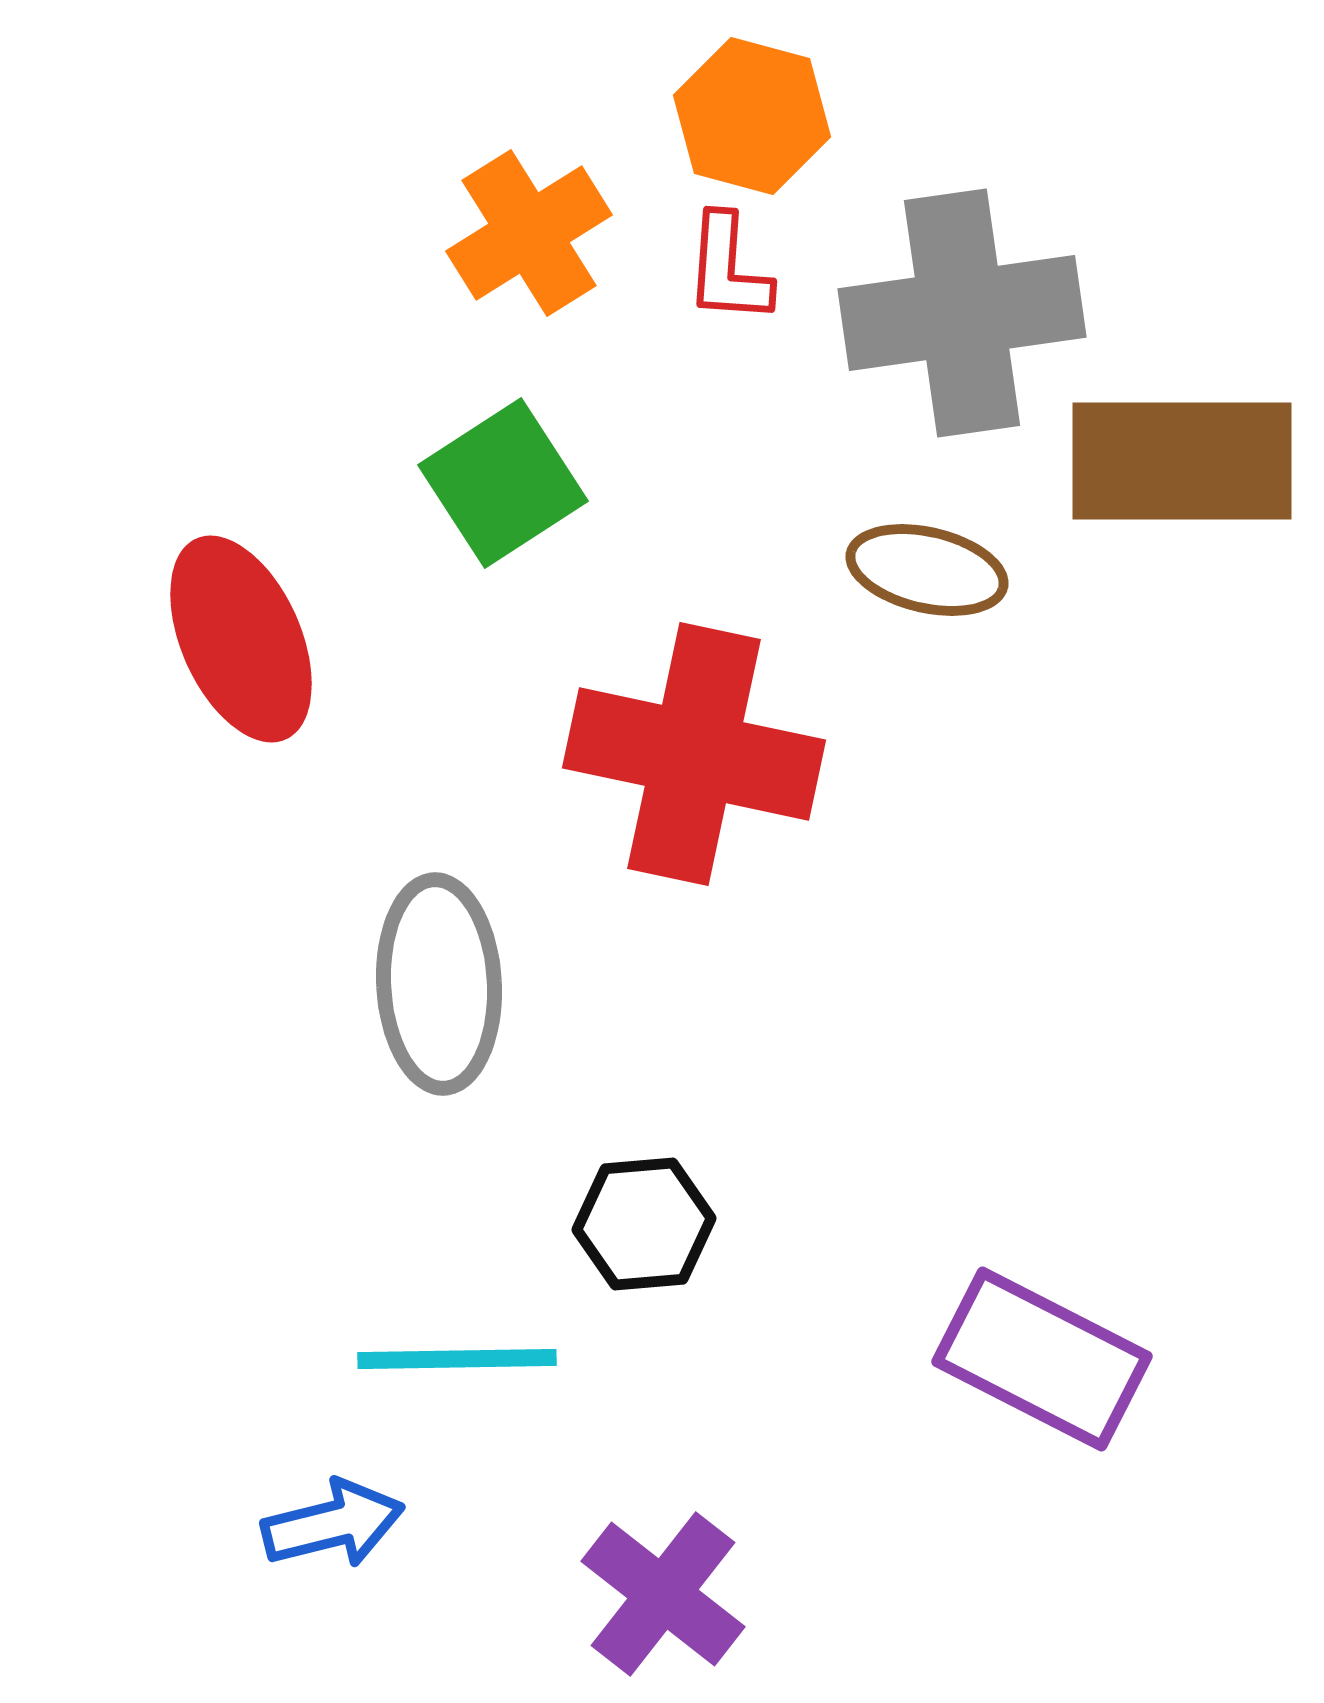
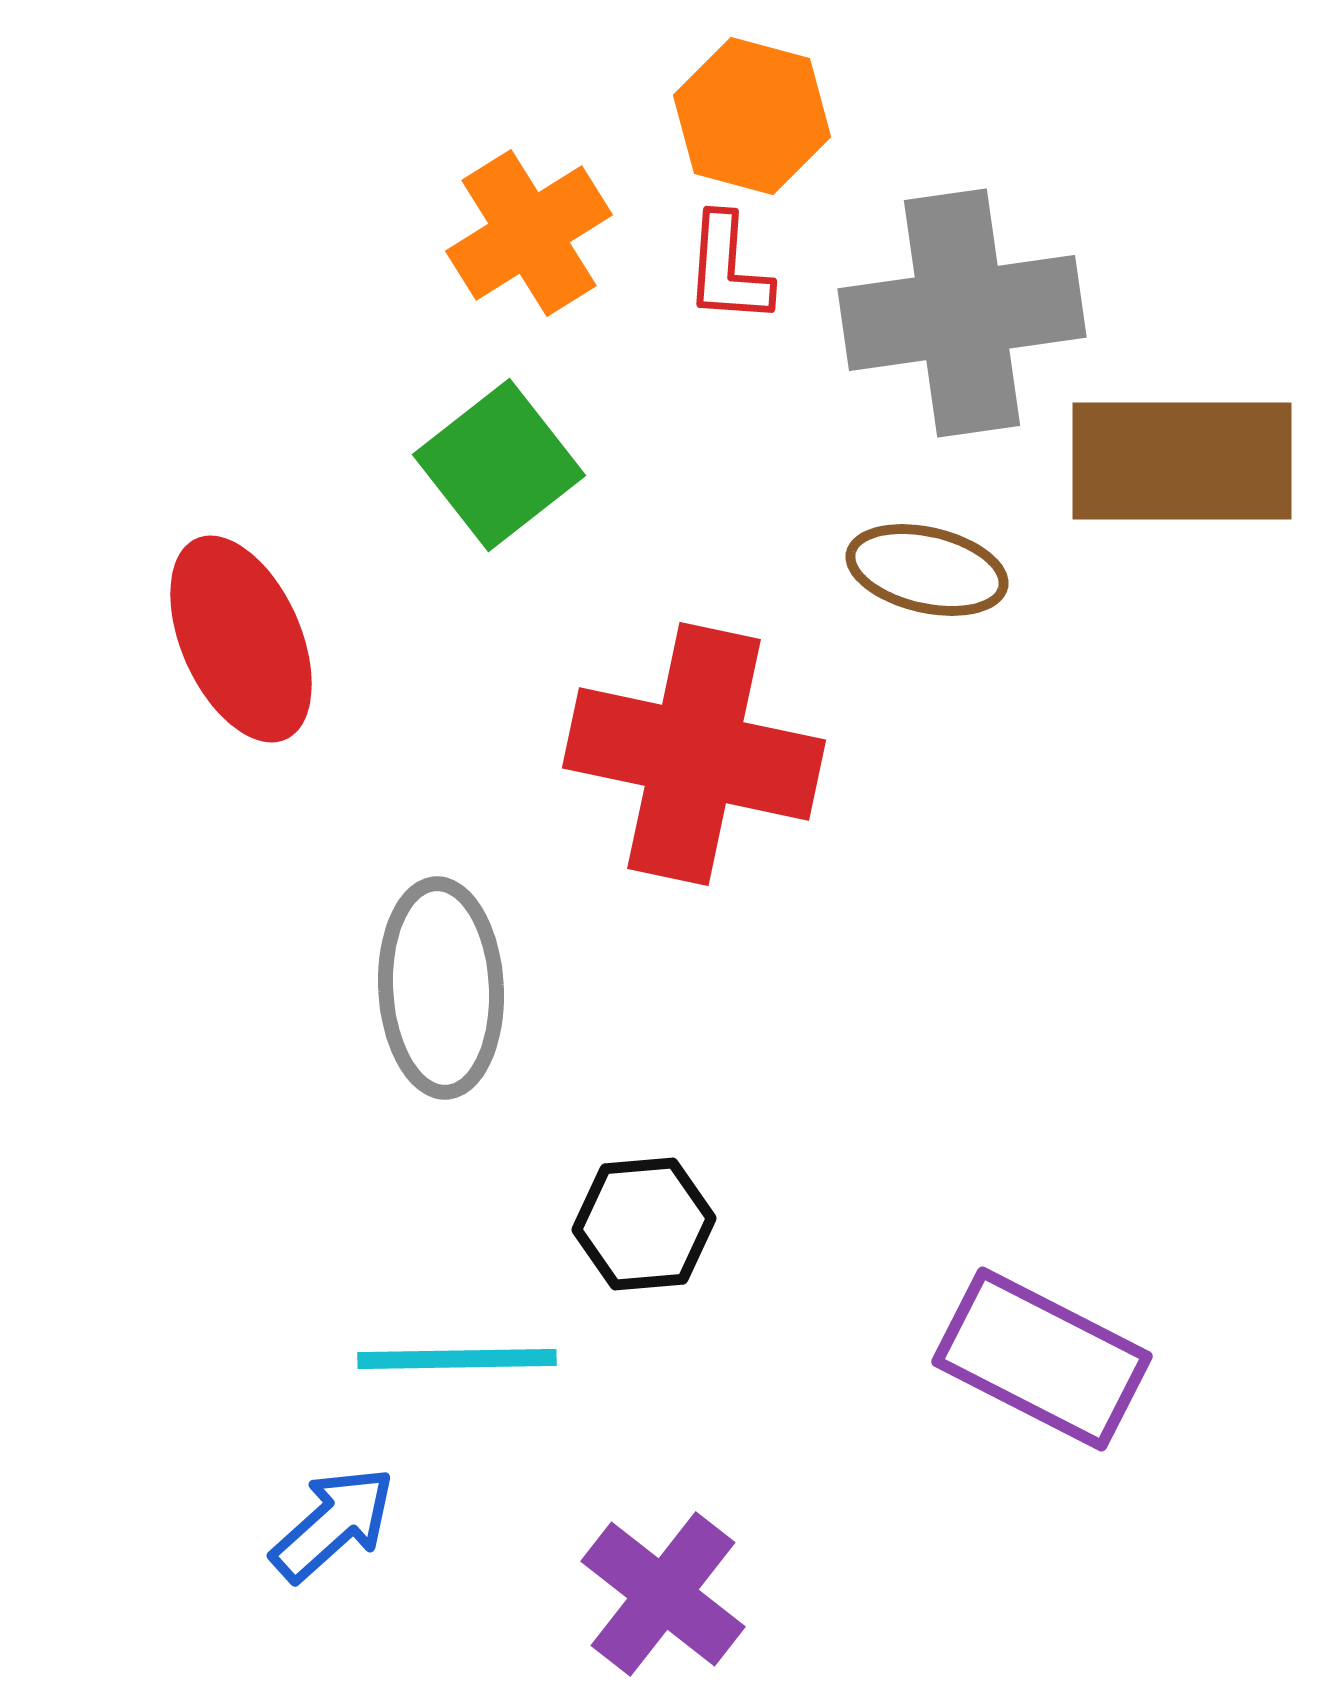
green square: moved 4 px left, 18 px up; rotated 5 degrees counterclockwise
gray ellipse: moved 2 px right, 4 px down
blue arrow: rotated 28 degrees counterclockwise
